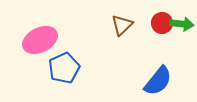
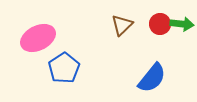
red circle: moved 2 px left, 1 px down
pink ellipse: moved 2 px left, 2 px up
blue pentagon: rotated 8 degrees counterclockwise
blue semicircle: moved 6 px left, 3 px up
